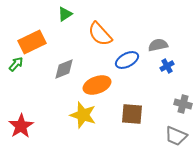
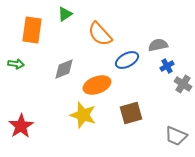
orange rectangle: moved 12 px up; rotated 56 degrees counterclockwise
green arrow: rotated 56 degrees clockwise
gray cross: moved 20 px up; rotated 18 degrees clockwise
brown square: moved 1 px left, 1 px up; rotated 20 degrees counterclockwise
